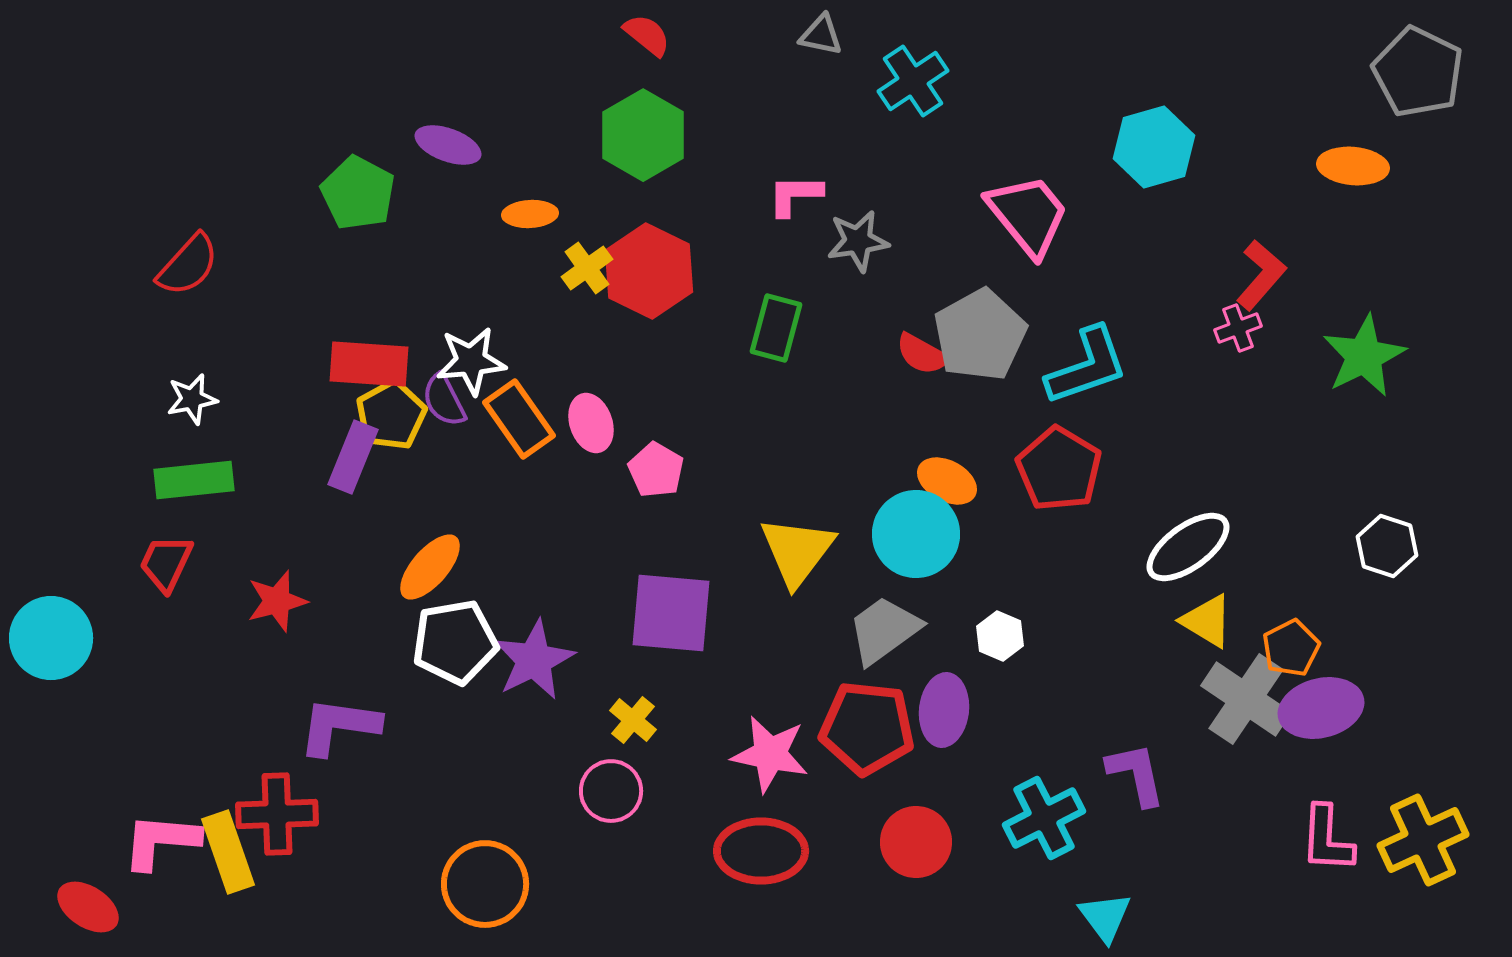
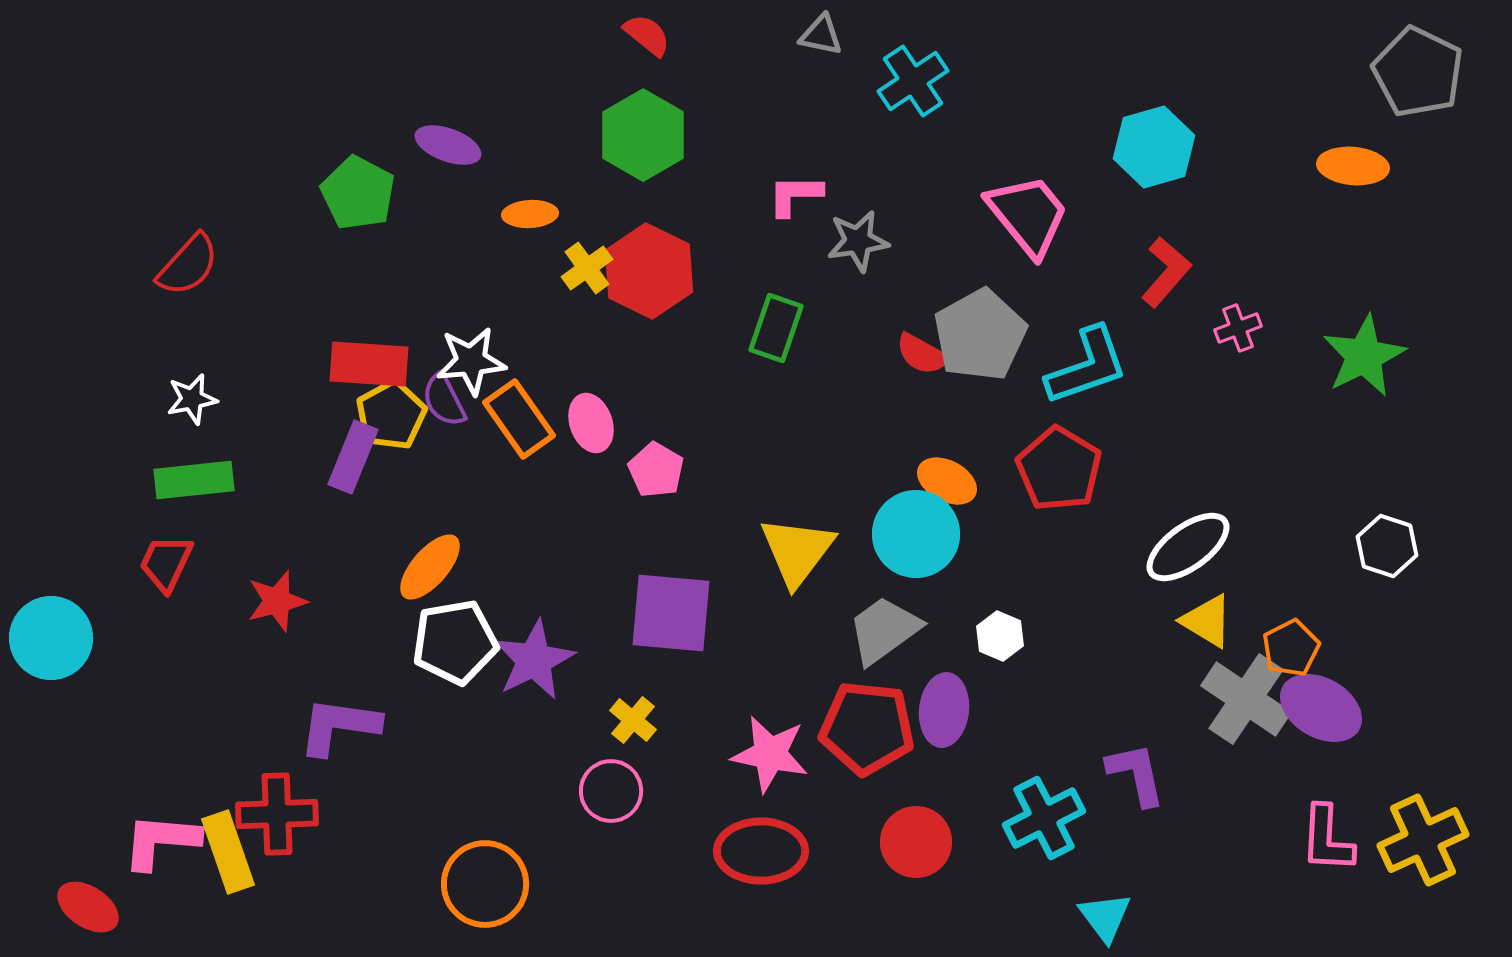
red L-shape at (1261, 275): moved 95 px left, 3 px up
green rectangle at (776, 328): rotated 4 degrees clockwise
purple ellipse at (1321, 708): rotated 44 degrees clockwise
